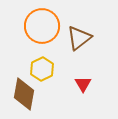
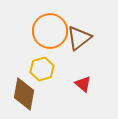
orange circle: moved 8 px right, 5 px down
yellow hexagon: rotated 10 degrees clockwise
red triangle: rotated 18 degrees counterclockwise
